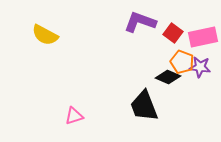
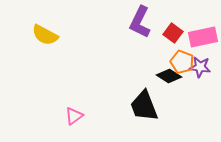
purple L-shape: rotated 84 degrees counterclockwise
black diamond: moved 1 px right, 1 px up; rotated 10 degrees clockwise
pink triangle: rotated 18 degrees counterclockwise
